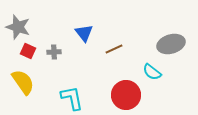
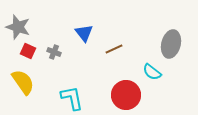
gray ellipse: rotated 60 degrees counterclockwise
gray cross: rotated 24 degrees clockwise
